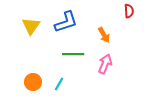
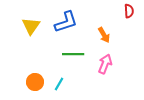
orange circle: moved 2 px right
